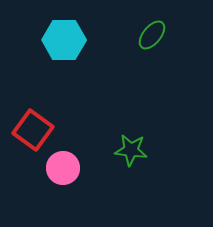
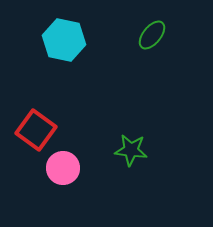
cyan hexagon: rotated 12 degrees clockwise
red square: moved 3 px right
